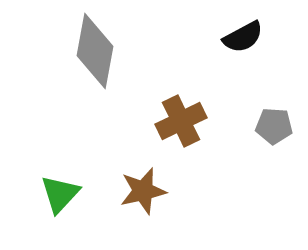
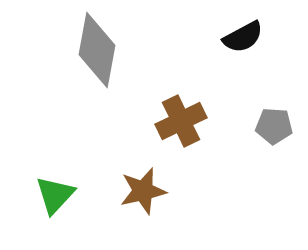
gray diamond: moved 2 px right, 1 px up
green triangle: moved 5 px left, 1 px down
